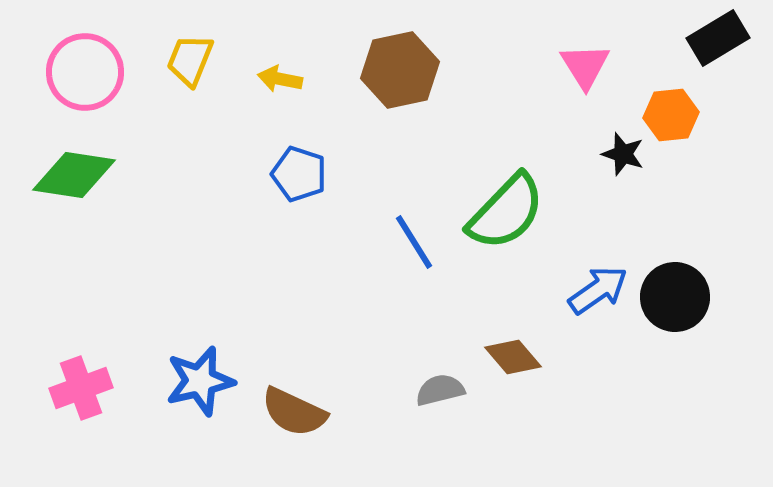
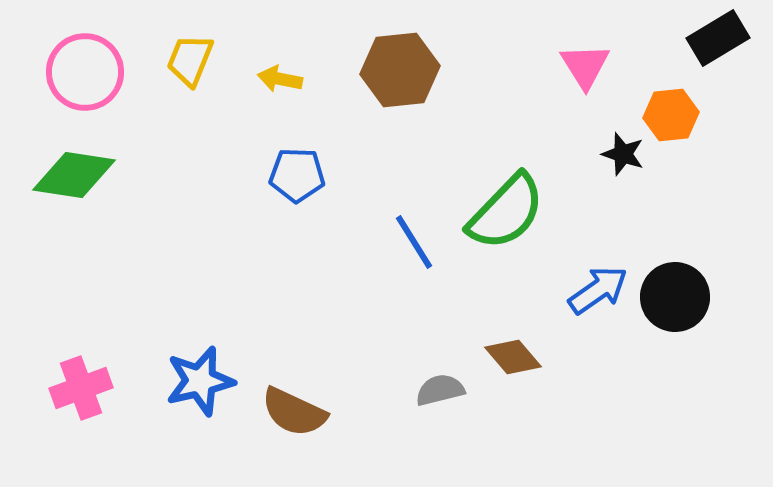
brown hexagon: rotated 6 degrees clockwise
blue pentagon: moved 2 px left, 1 px down; rotated 16 degrees counterclockwise
